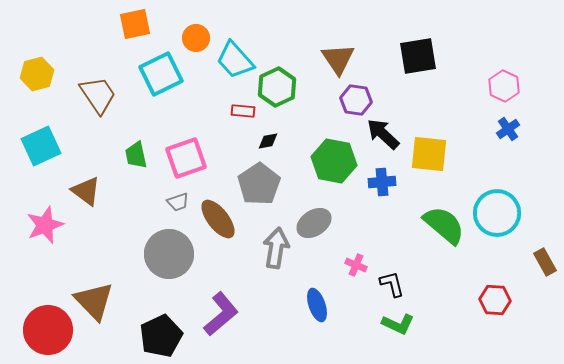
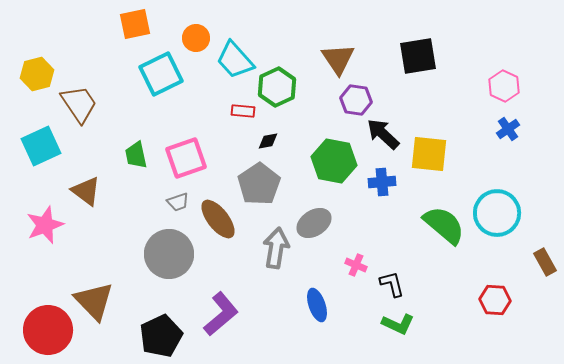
brown trapezoid at (98, 95): moved 19 px left, 9 px down
